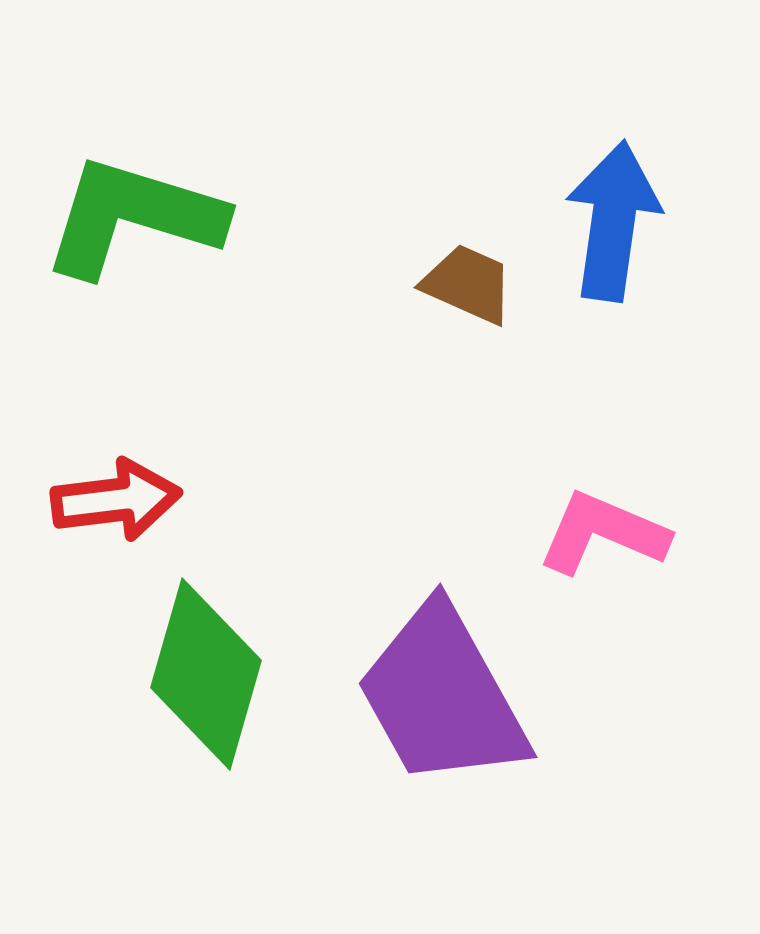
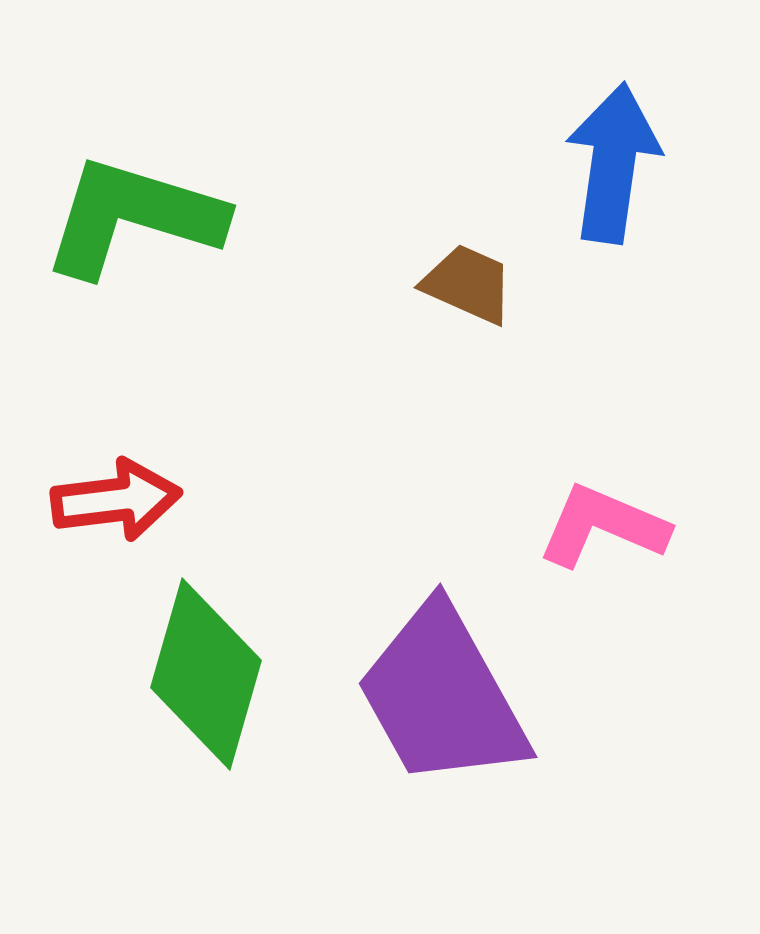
blue arrow: moved 58 px up
pink L-shape: moved 7 px up
